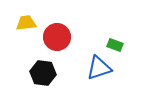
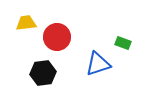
green rectangle: moved 8 px right, 2 px up
blue triangle: moved 1 px left, 4 px up
black hexagon: rotated 15 degrees counterclockwise
